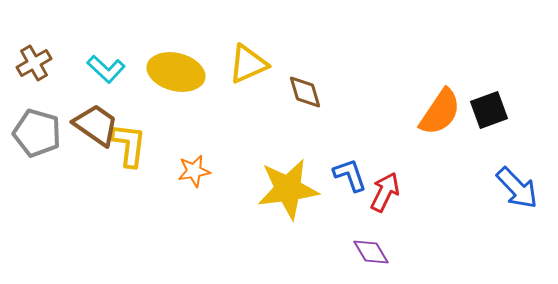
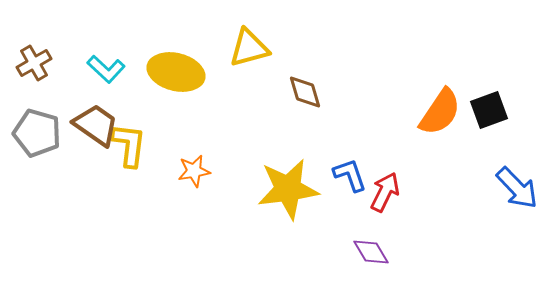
yellow triangle: moved 1 px right, 16 px up; rotated 9 degrees clockwise
